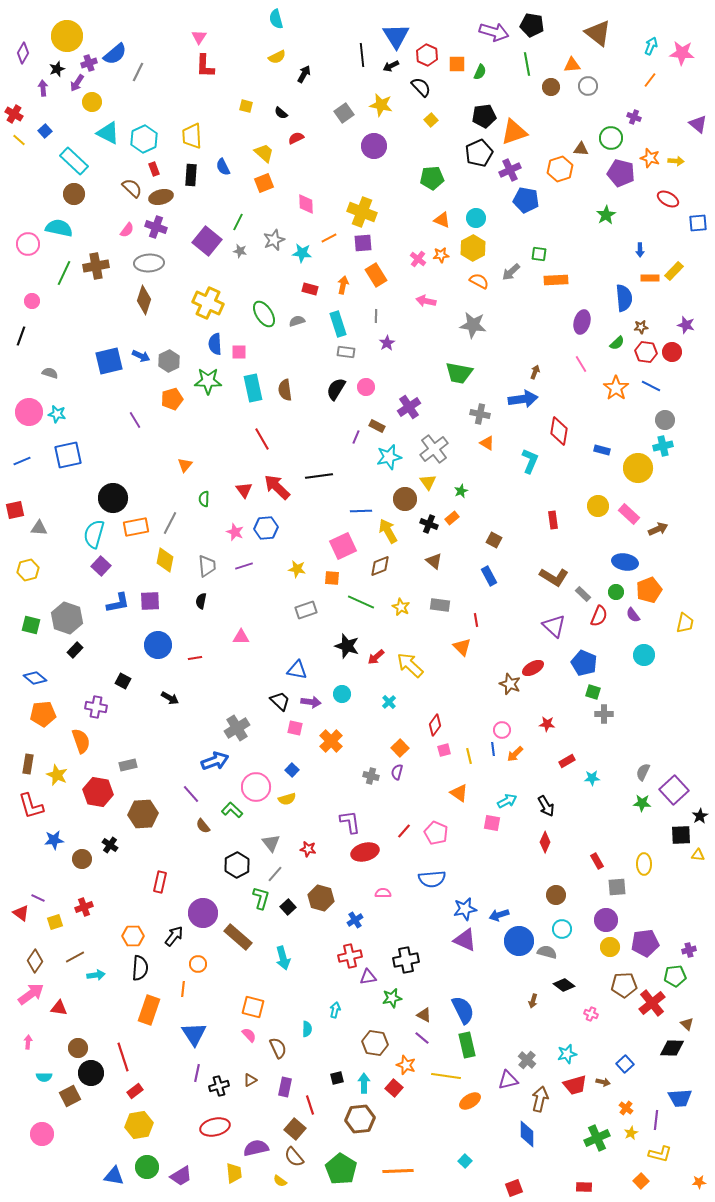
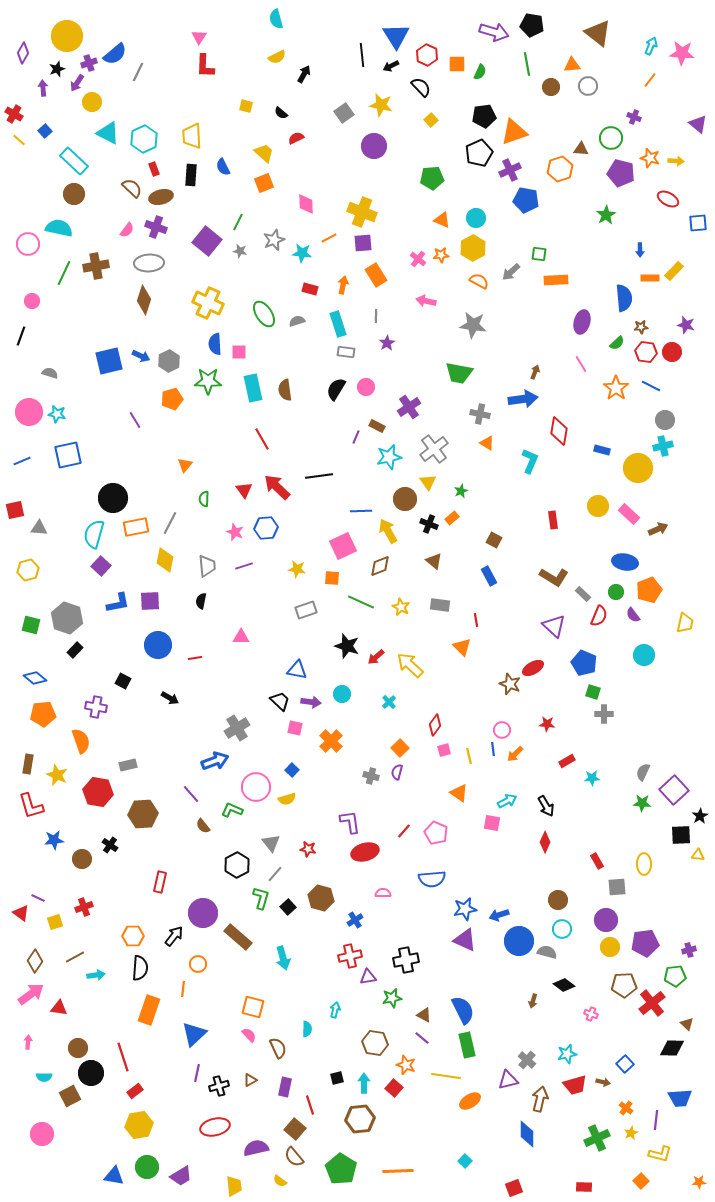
green L-shape at (232, 810): rotated 20 degrees counterclockwise
brown circle at (556, 895): moved 2 px right, 5 px down
blue triangle at (194, 1034): rotated 20 degrees clockwise
yellow trapezoid at (234, 1173): moved 13 px down
